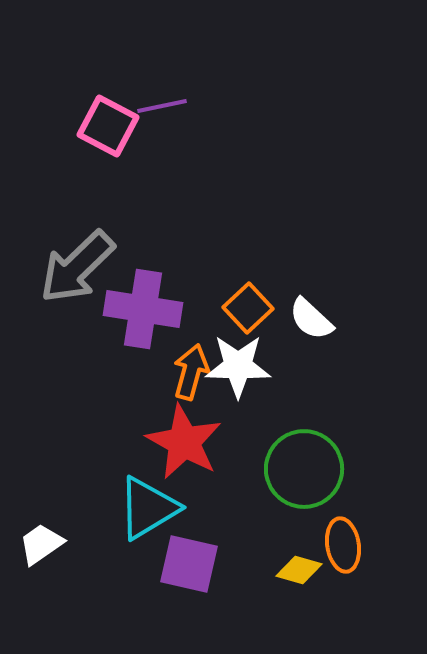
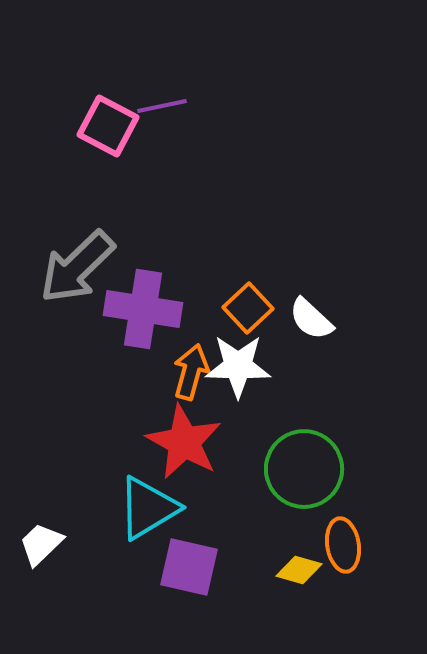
white trapezoid: rotated 9 degrees counterclockwise
purple square: moved 3 px down
